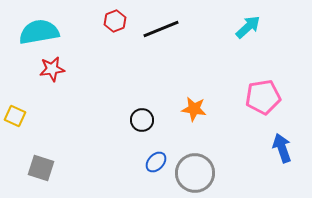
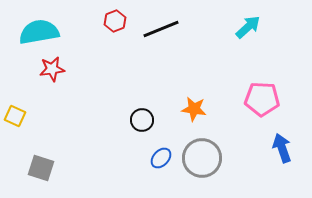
pink pentagon: moved 1 px left, 2 px down; rotated 12 degrees clockwise
blue ellipse: moved 5 px right, 4 px up
gray circle: moved 7 px right, 15 px up
